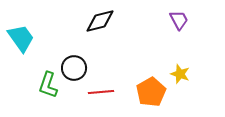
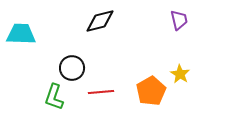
purple trapezoid: rotated 15 degrees clockwise
cyan trapezoid: moved 4 px up; rotated 52 degrees counterclockwise
black circle: moved 2 px left
yellow star: rotated 12 degrees clockwise
green L-shape: moved 6 px right, 12 px down
orange pentagon: moved 1 px up
